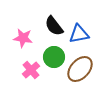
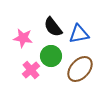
black semicircle: moved 1 px left, 1 px down
green circle: moved 3 px left, 1 px up
